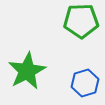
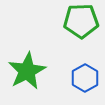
blue hexagon: moved 5 px up; rotated 12 degrees counterclockwise
